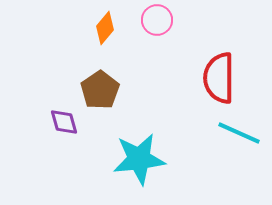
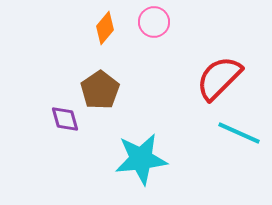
pink circle: moved 3 px left, 2 px down
red semicircle: rotated 45 degrees clockwise
purple diamond: moved 1 px right, 3 px up
cyan star: moved 2 px right
